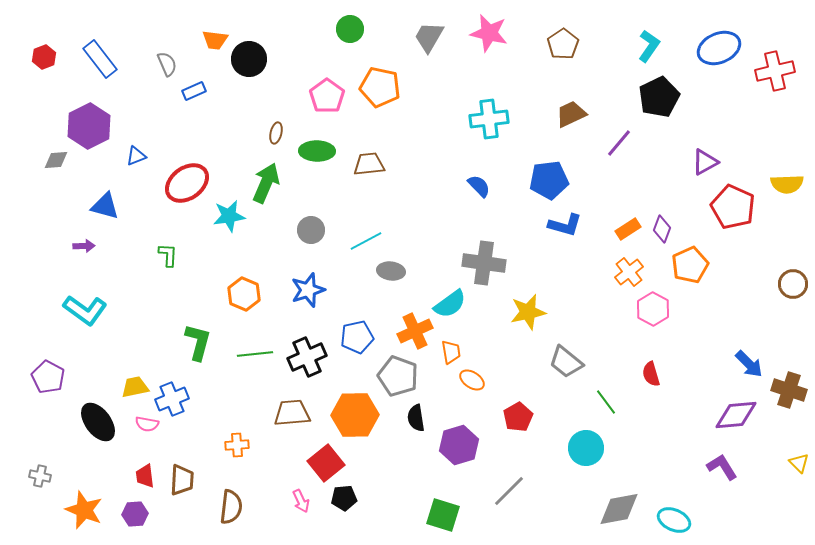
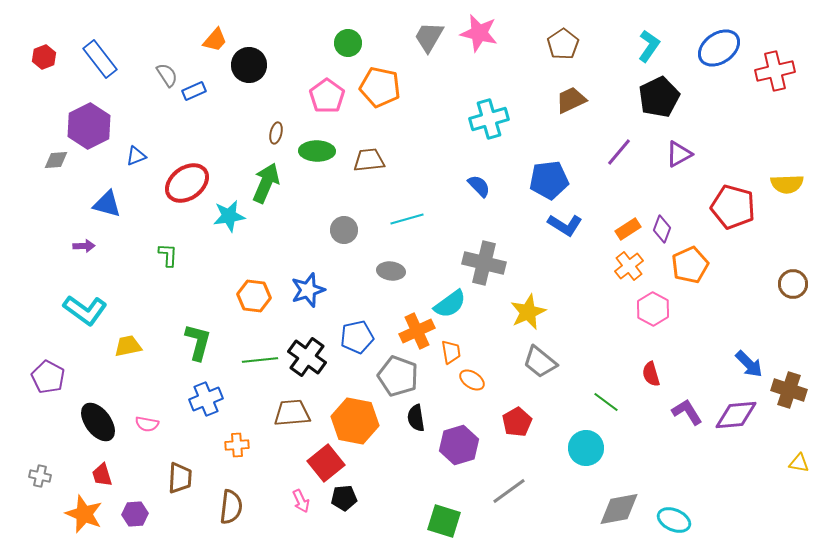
green circle at (350, 29): moved 2 px left, 14 px down
pink star at (489, 33): moved 10 px left
orange trapezoid at (215, 40): rotated 56 degrees counterclockwise
blue ellipse at (719, 48): rotated 12 degrees counterclockwise
black circle at (249, 59): moved 6 px down
gray semicircle at (167, 64): moved 11 px down; rotated 10 degrees counterclockwise
brown trapezoid at (571, 114): moved 14 px up
cyan cross at (489, 119): rotated 9 degrees counterclockwise
purple line at (619, 143): moved 9 px down
purple triangle at (705, 162): moved 26 px left, 8 px up
brown trapezoid at (369, 164): moved 4 px up
blue triangle at (105, 206): moved 2 px right, 2 px up
red pentagon at (733, 207): rotated 9 degrees counterclockwise
blue L-shape at (565, 225): rotated 16 degrees clockwise
gray circle at (311, 230): moved 33 px right
cyan line at (366, 241): moved 41 px right, 22 px up; rotated 12 degrees clockwise
gray cross at (484, 263): rotated 6 degrees clockwise
orange cross at (629, 272): moved 6 px up
orange hexagon at (244, 294): moved 10 px right, 2 px down; rotated 16 degrees counterclockwise
yellow star at (528, 312): rotated 12 degrees counterclockwise
orange cross at (415, 331): moved 2 px right
green line at (255, 354): moved 5 px right, 6 px down
black cross at (307, 357): rotated 30 degrees counterclockwise
gray trapezoid at (566, 362): moved 26 px left
yellow trapezoid at (135, 387): moved 7 px left, 41 px up
blue cross at (172, 399): moved 34 px right
green line at (606, 402): rotated 16 degrees counterclockwise
orange hexagon at (355, 415): moved 6 px down; rotated 12 degrees clockwise
red pentagon at (518, 417): moved 1 px left, 5 px down
yellow triangle at (799, 463): rotated 35 degrees counterclockwise
purple L-shape at (722, 467): moved 35 px left, 55 px up
red trapezoid at (145, 476): moved 43 px left, 1 px up; rotated 10 degrees counterclockwise
brown trapezoid at (182, 480): moved 2 px left, 2 px up
gray line at (509, 491): rotated 9 degrees clockwise
orange star at (84, 510): moved 4 px down
green square at (443, 515): moved 1 px right, 6 px down
